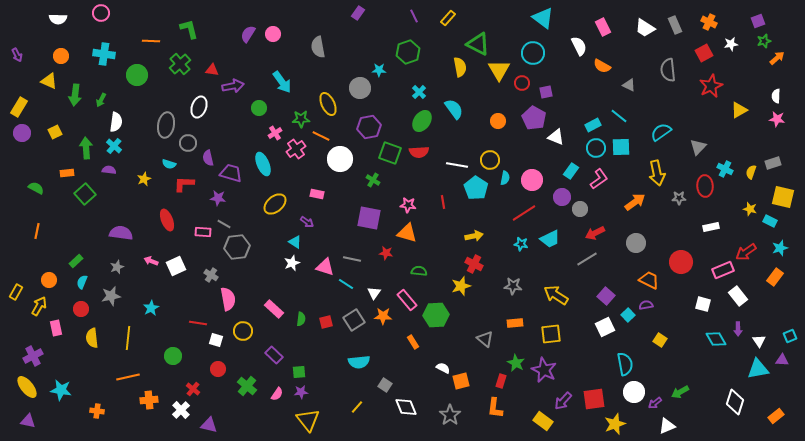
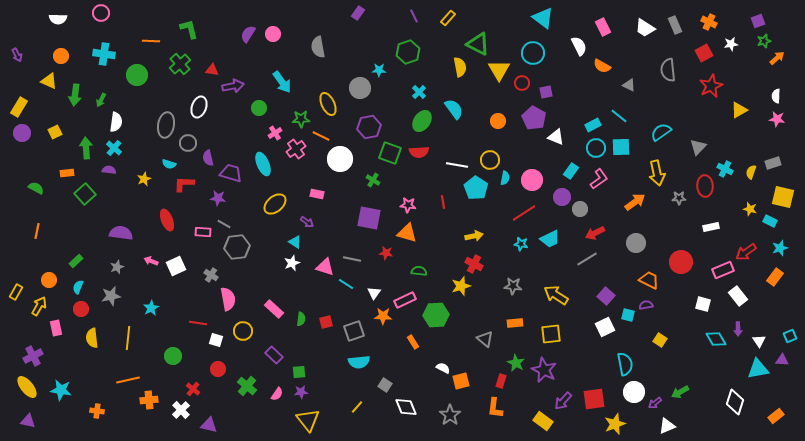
cyan cross at (114, 146): moved 2 px down
cyan semicircle at (82, 282): moved 4 px left, 5 px down
pink rectangle at (407, 300): moved 2 px left; rotated 75 degrees counterclockwise
cyan square at (628, 315): rotated 32 degrees counterclockwise
gray square at (354, 320): moved 11 px down; rotated 15 degrees clockwise
orange line at (128, 377): moved 3 px down
